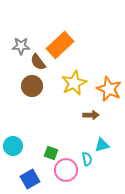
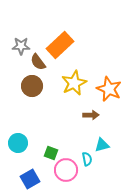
cyan circle: moved 5 px right, 3 px up
